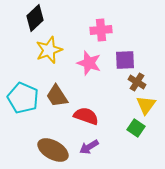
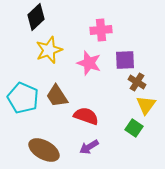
black diamond: moved 1 px right, 1 px up
green square: moved 2 px left
brown ellipse: moved 9 px left
